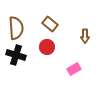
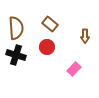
pink rectangle: rotated 16 degrees counterclockwise
